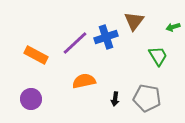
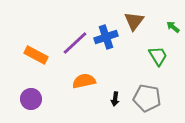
green arrow: rotated 56 degrees clockwise
